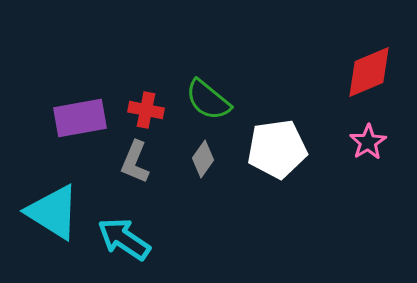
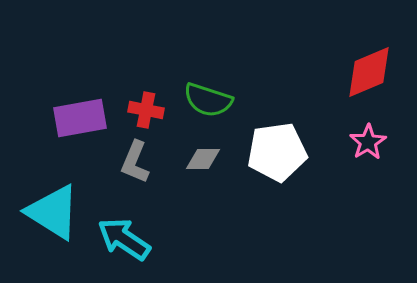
green semicircle: rotated 21 degrees counterclockwise
white pentagon: moved 3 px down
gray diamond: rotated 54 degrees clockwise
